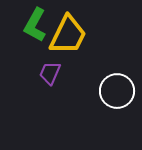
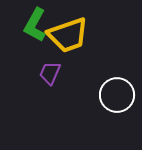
yellow trapezoid: rotated 45 degrees clockwise
white circle: moved 4 px down
